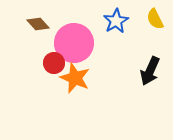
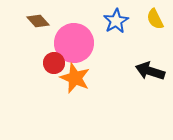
brown diamond: moved 3 px up
black arrow: rotated 84 degrees clockwise
